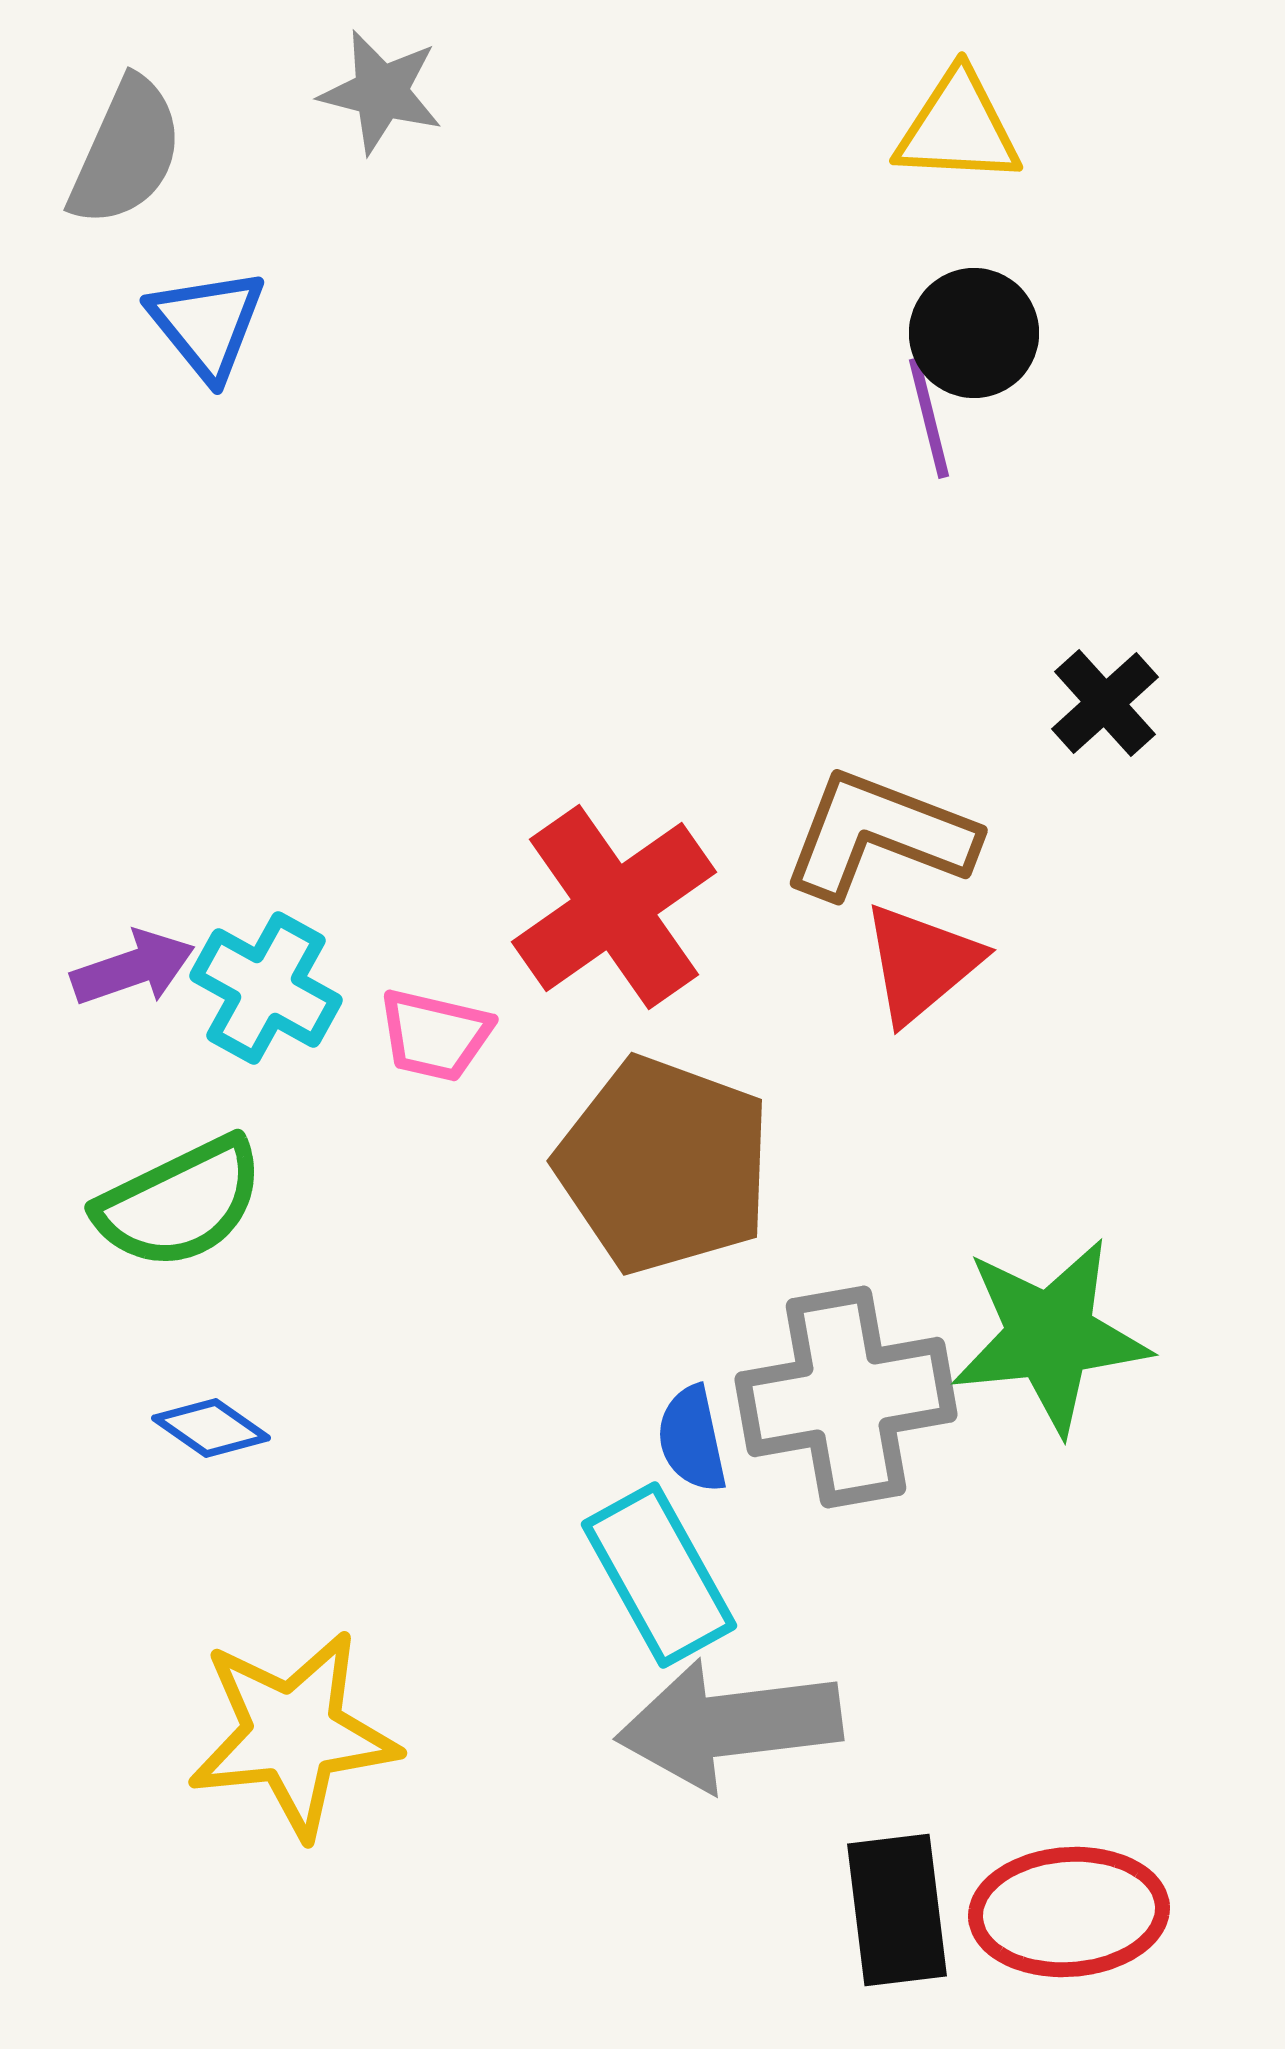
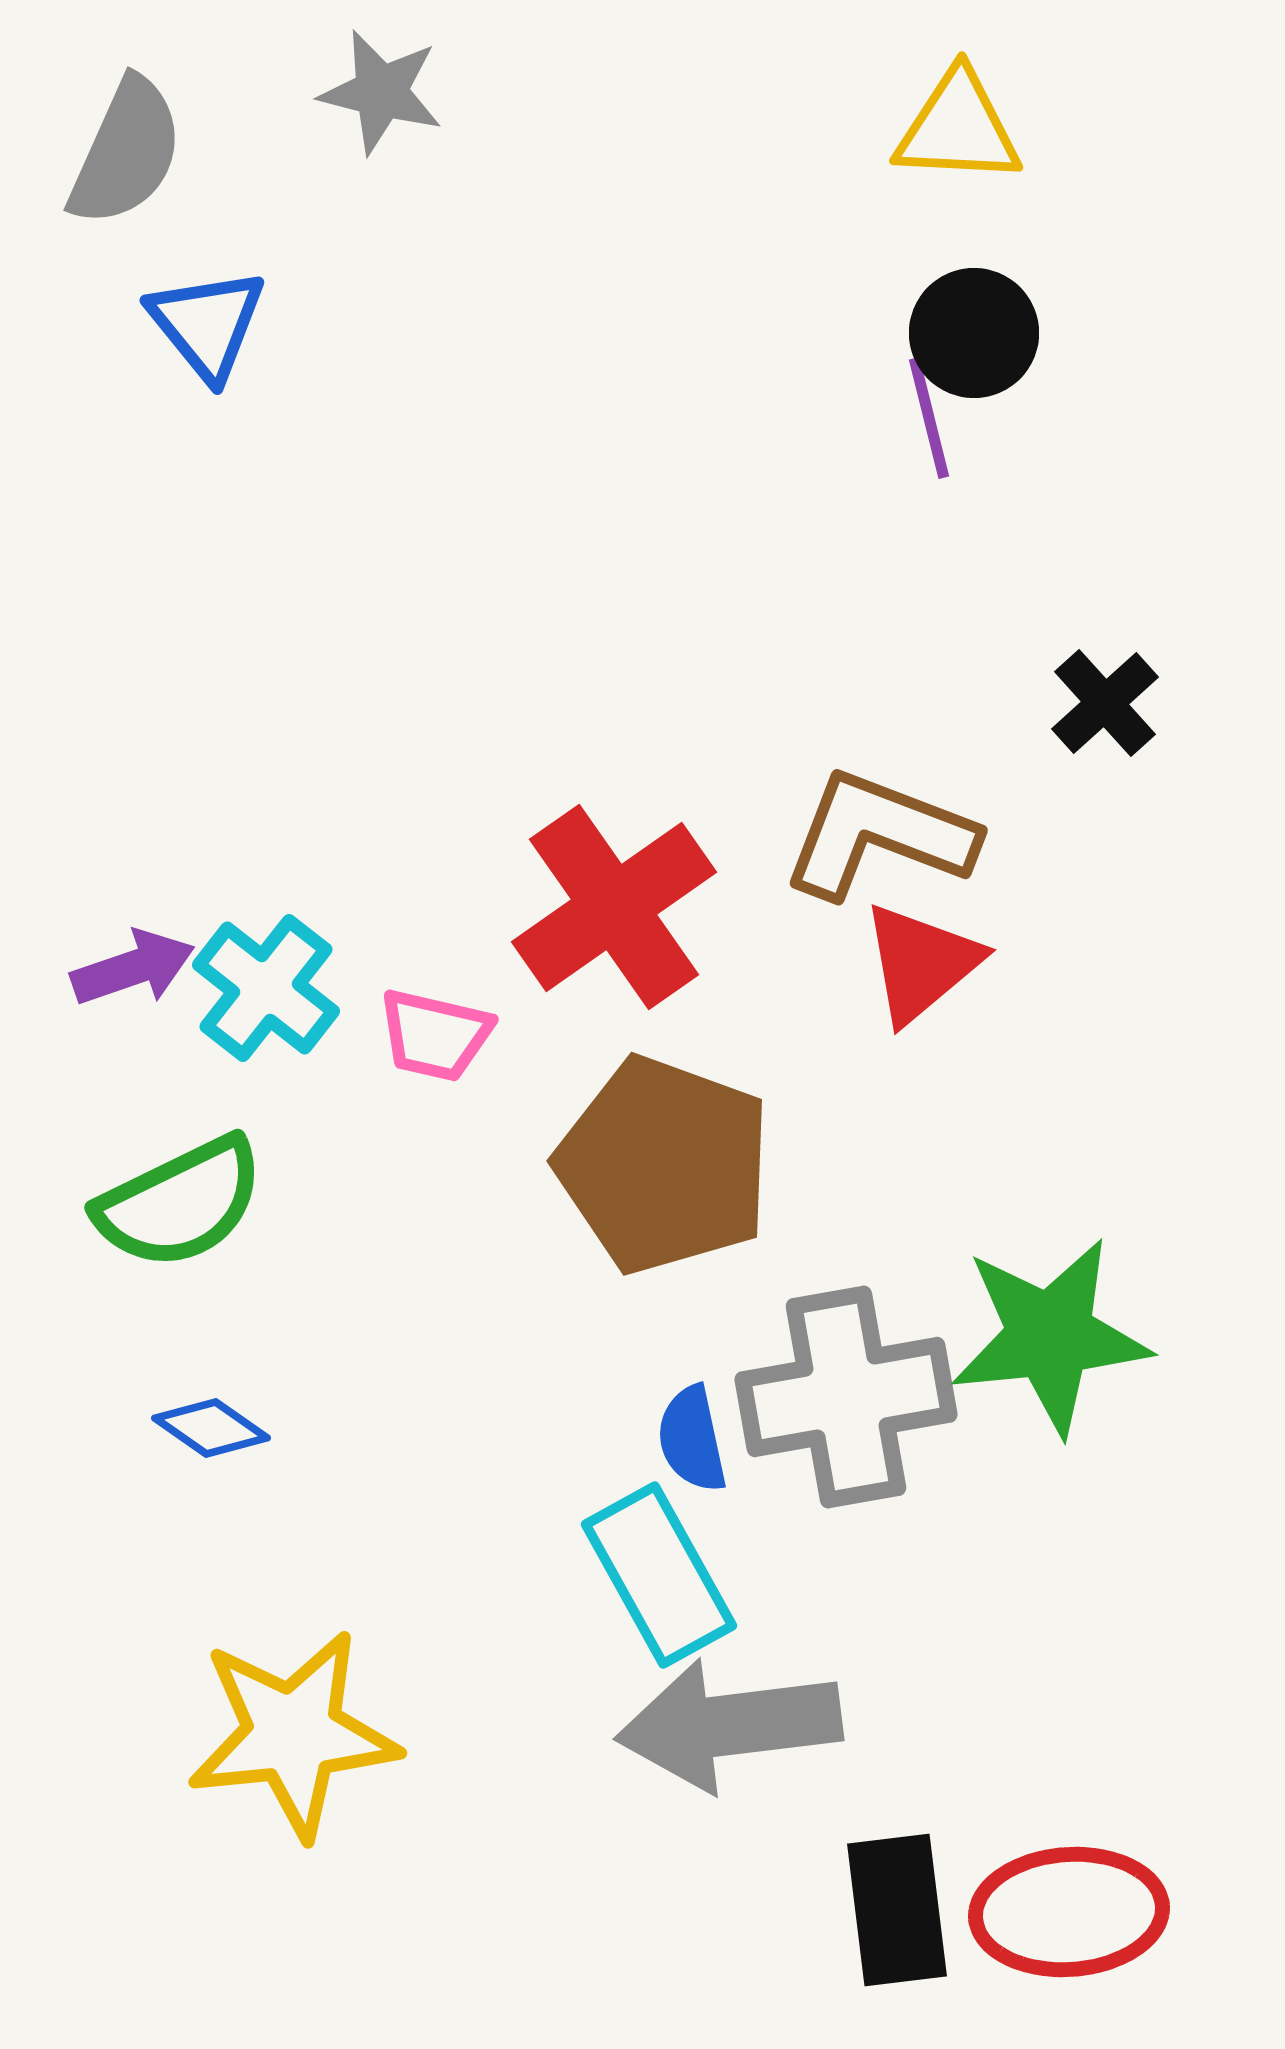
cyan cross: rotated 9 degrees clockwise
